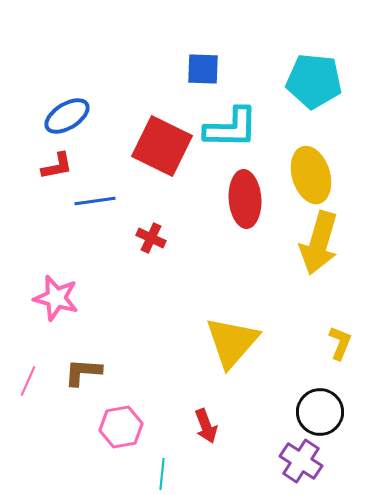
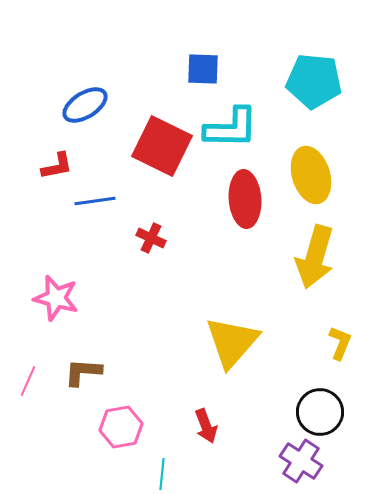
blue ellipse: moved 18 px right, 11 px up
yellow arrow: moved 4 px left, 14 px down
